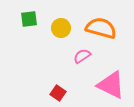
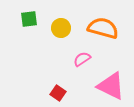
orange semicircle: moved 2 px right
pink semicircle: moved 3 px down
pink triangle: moved 1 px down
